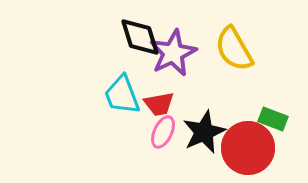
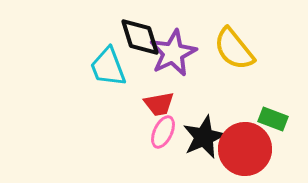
yellow semicircle: rotated 9 degrees counterclockwise
cyan trapezoid: moved 14 px left, 28 px up
black star: moved 5 px down
red circle: moved 3 px left, 1 px down
